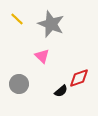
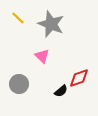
yellow line: moved 1 px right, 1 px up
